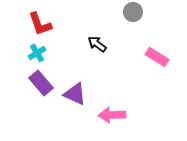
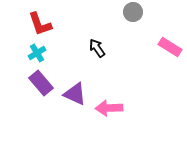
black arrow: moved 4 px down; rotated 18 degrees clockwise
pink rectangle: moved 13 px right, 10 px up
pink arrow: moved 3 px left, 7 px up
